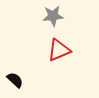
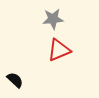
gray star: moved 3 px down
